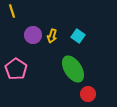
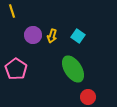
red circle: moved 3 px down
